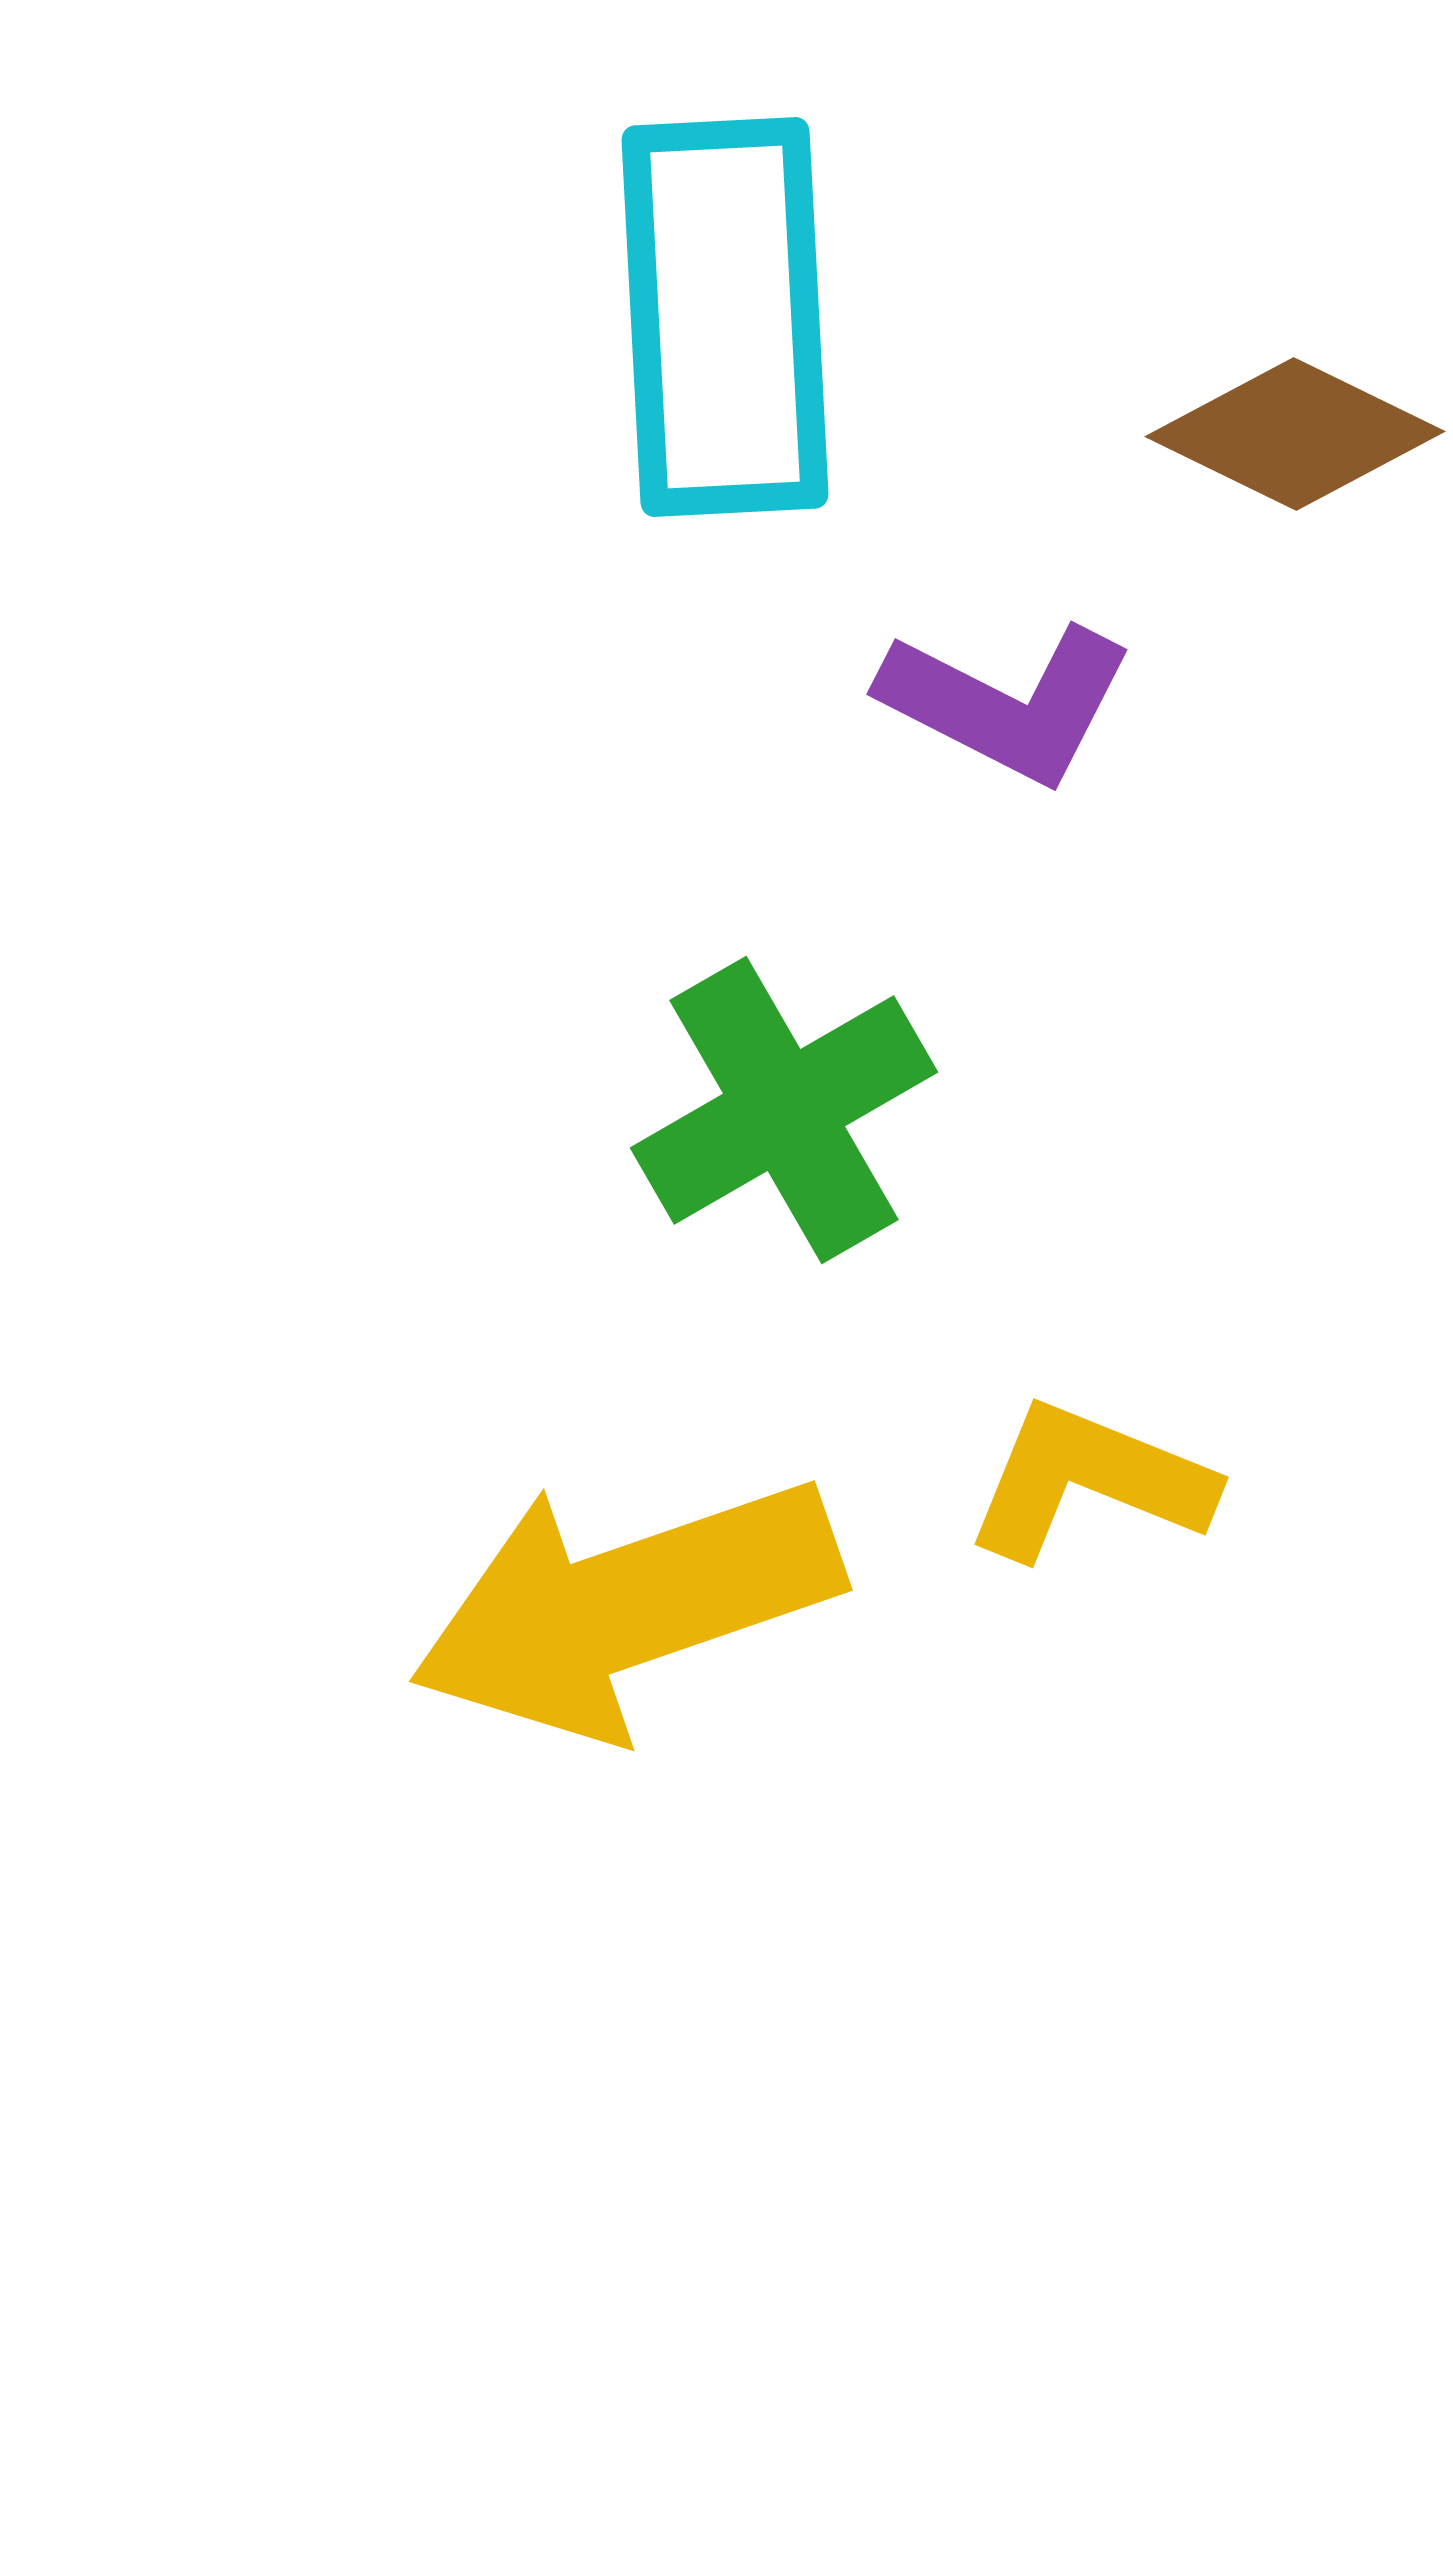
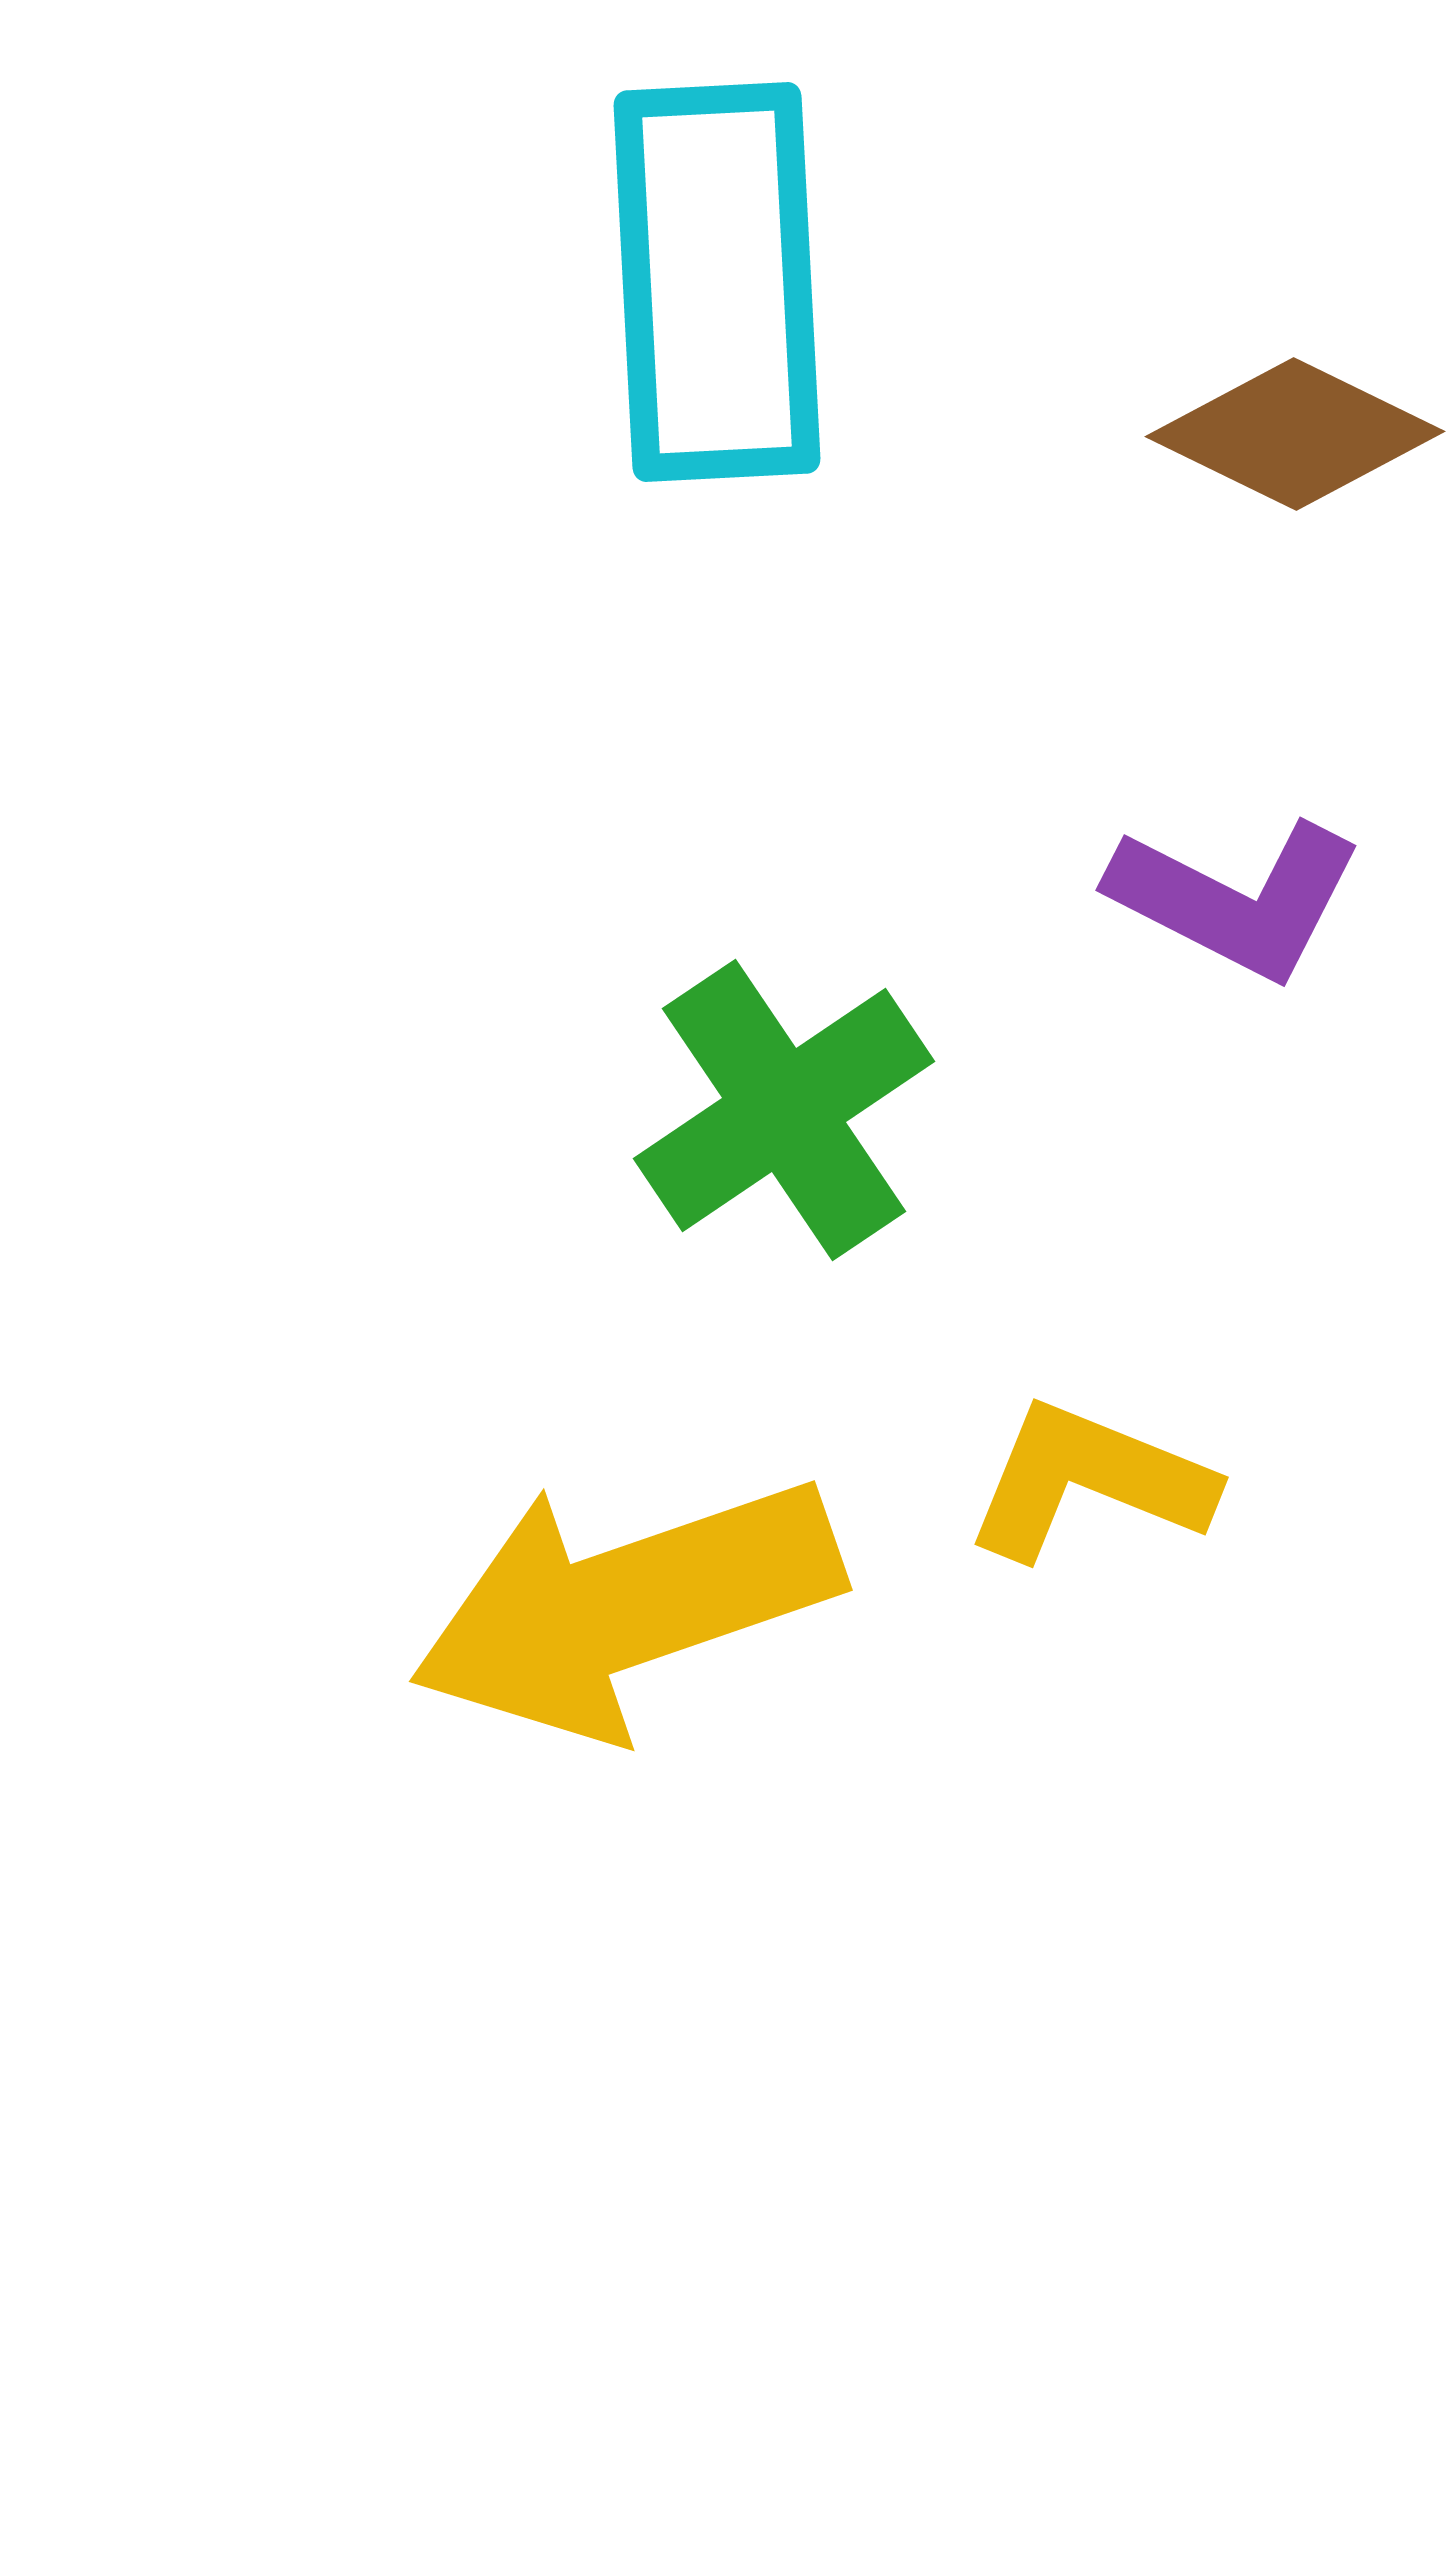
cyan rectangle: moved 8 px left, 35 px up
purple L-shape: moved 229 px right, 196 px down
green cross: rotated 4 degrees counterclockwise
